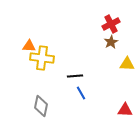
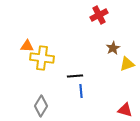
red cross: moved 12 px left, 9 px up
brown star: moved 2 px right, 6 px down
orange triangle: moved 2 px left
yellow triangle: rotated 21 degrees counterclockwise
blue line: moved 2 px up; rotated 24 degrees clockwise
gray diamond: rotated 20 degrees clockwise
red triangle: rotated 14 degrees clockwise
